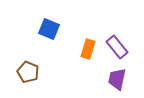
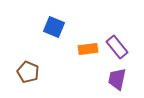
blue square: moved 5 px right, 2 px up
orange rectangle: rotated 66 degrees clockwise
